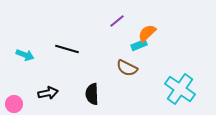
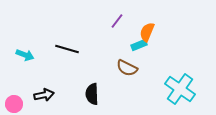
purple line: rotated 14 degrees counterclockwise
orange semicircle: moved 1 px up; rotated 24 degrees counterclockwise
black arrow: moved 4 px left, 2 px down
